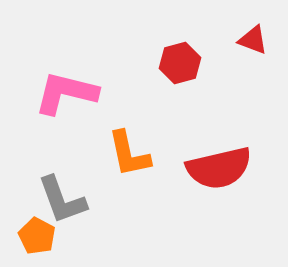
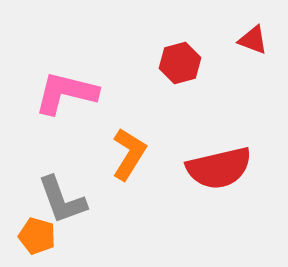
orange L-shape: rotated 136 degrees counterclockwise
orange pentagon: rotated 12 degrees counterclockwise
